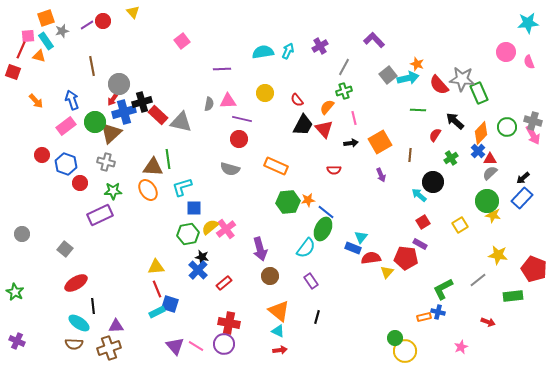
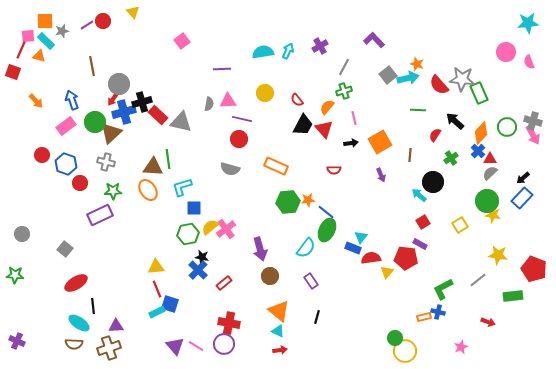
orange square at (46, 18): moved 1 px left, 3 px down; rotated 18 degrees clockwise
cyan rectangle at (46, 41): rotated 12 degrees counterclockwise
green ellipse at (323, 229): moved 4 px right, 1 px down
green star at (15, 292): moved 17 px up; rotated 24 degrees counterclockwise
